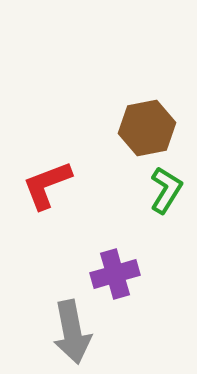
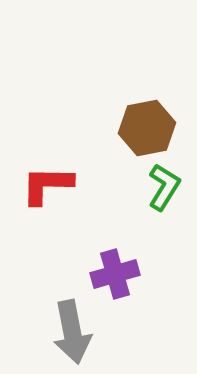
red L-shape: rotated 22 degrees clockwise
green L-shape: moved 2 px left, 3 px up
